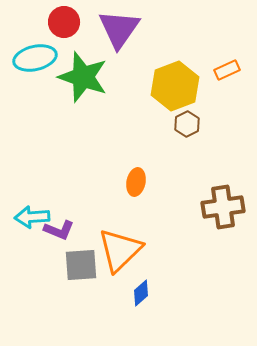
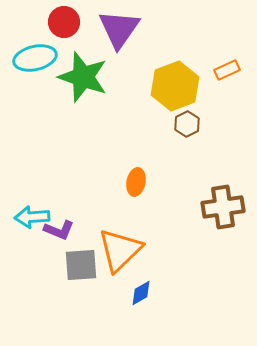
blue diamond: rotated 12 degrees clockwise
